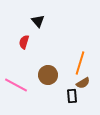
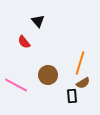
red semicircle: rotated 56 degrees counterclockwise
